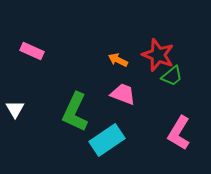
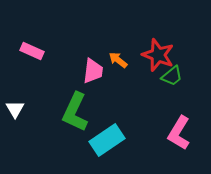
orange arrow: rotated 12 degrees clockwise
pink trapezoid: moved 30 px left, 23 px up; rotated 76 degrees clockwise
